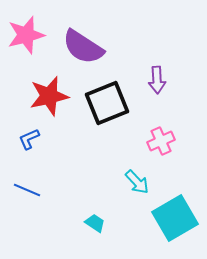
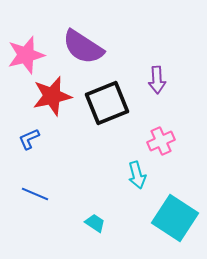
pink star: moved 20 px down
red star: moved 3 px right
cyan arrow: moved 7 px up; rotated 28 degrees clockwise
blue line: moved 8 px right, 4 px down
cyan square: rotated 27 degrees counterclockwise
